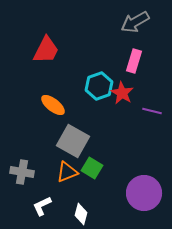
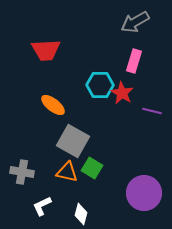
red trapezoid: rotated 60 degrees clockwise
cyan hexagon: moved 1 px right, 1 px up; rotated 20 degrees clockwise
orange triangle: rotated 35 degrees clockwise
